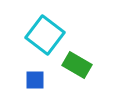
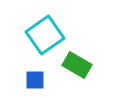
cyan square: rotated 18 degrees clockwise
